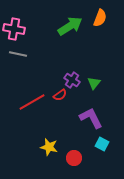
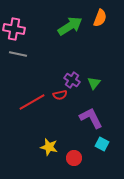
red semicircle: rotated 24 degrees clockwise
